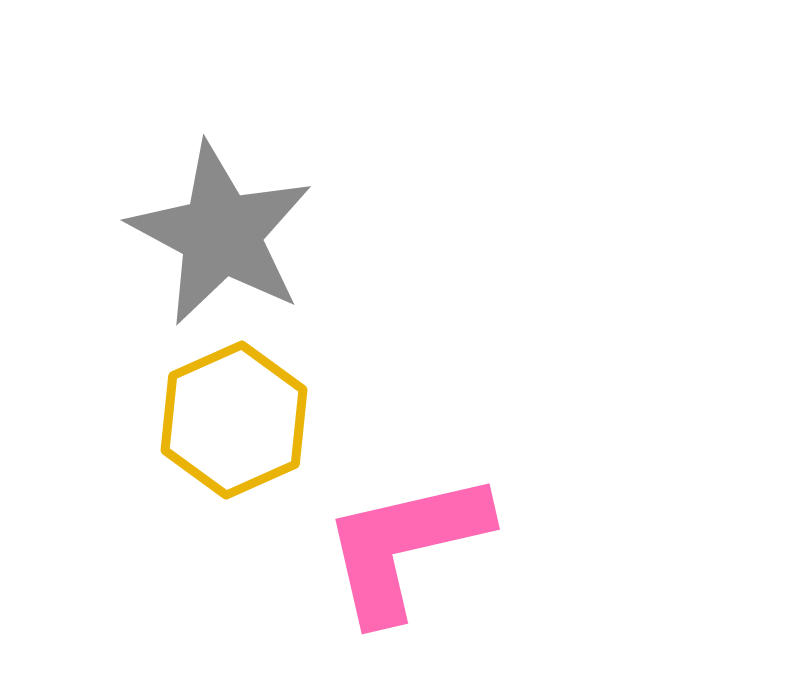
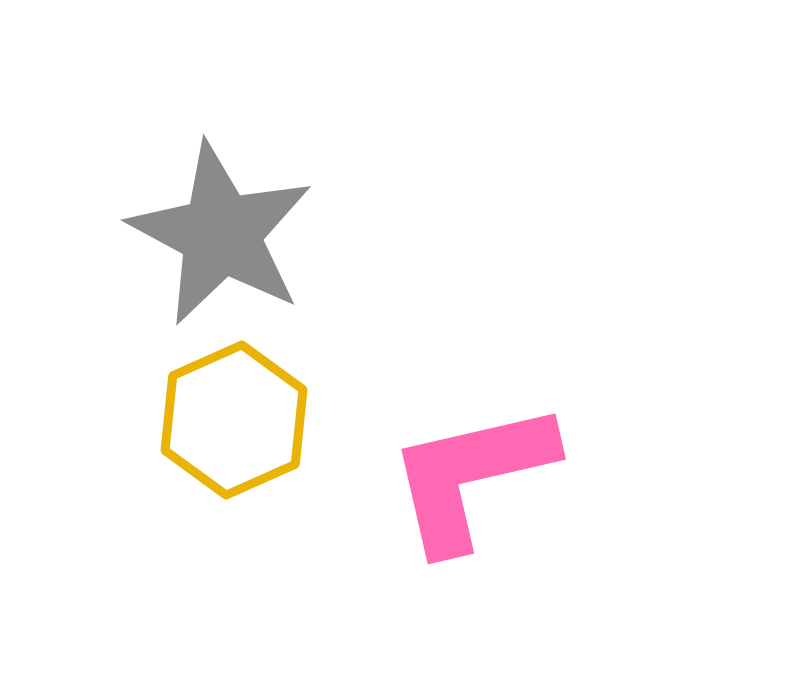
pink L-shape: moved 66 px right, 70 px up
